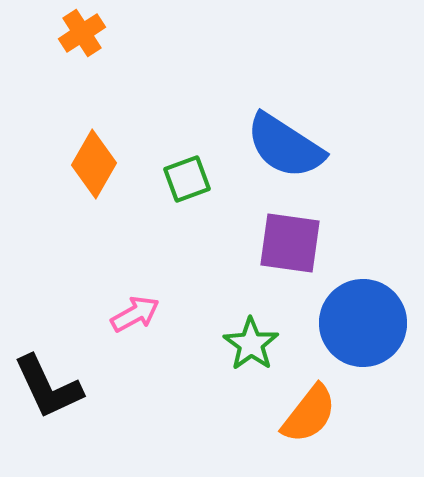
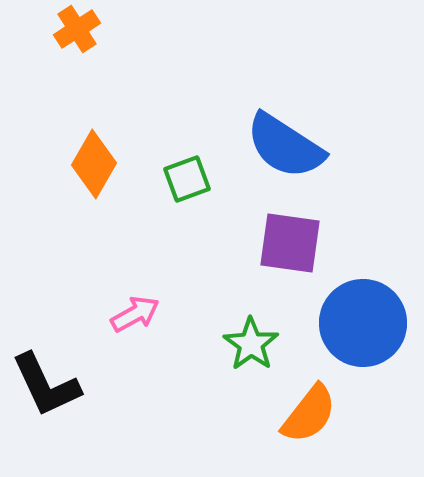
orange cross: moved 5 px left, 4 px up
black L-shape: moved 2 px left, 2 px up
